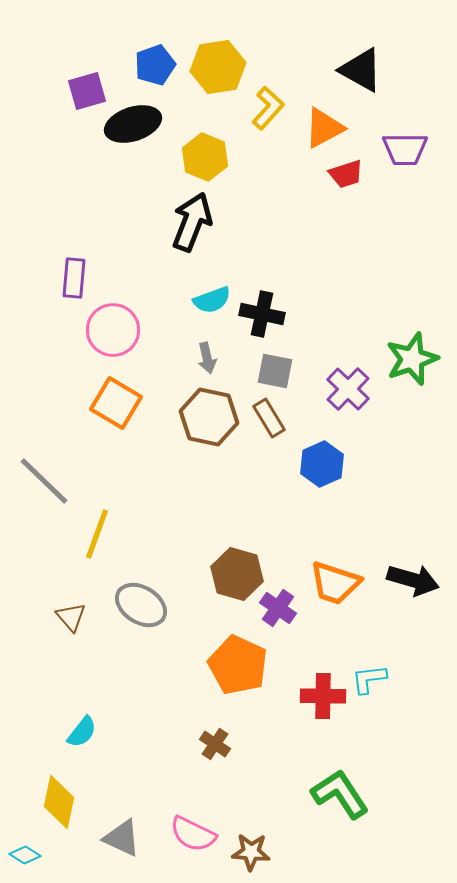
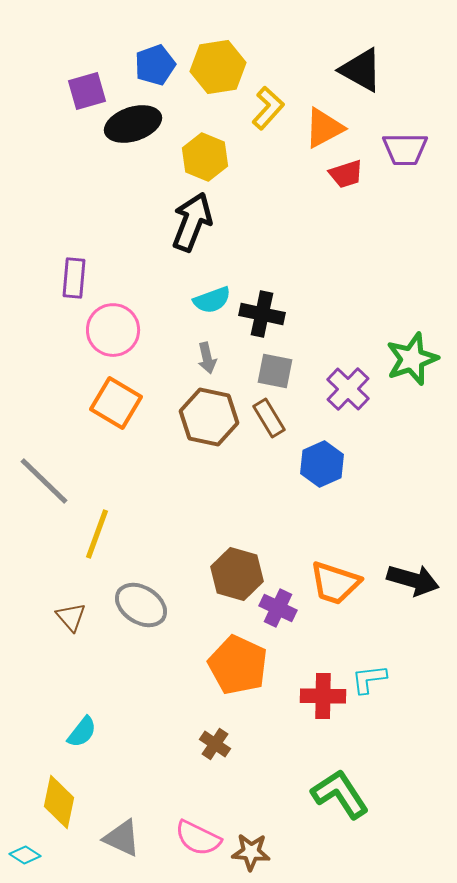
purple cross at (278, 608): rotated 9 degrees counterclockwise
pink semicircle at (193, 834): moved 5 px right, 4 px down
